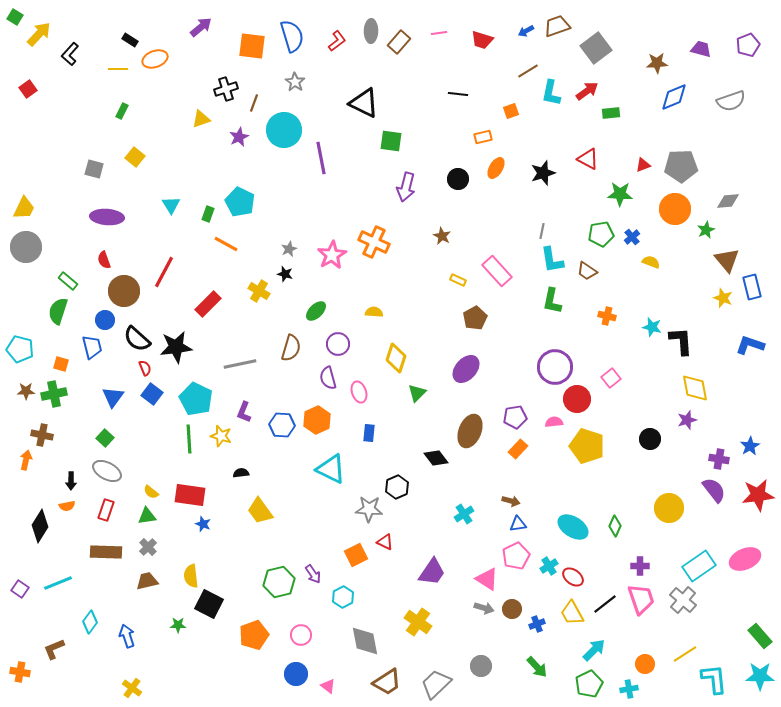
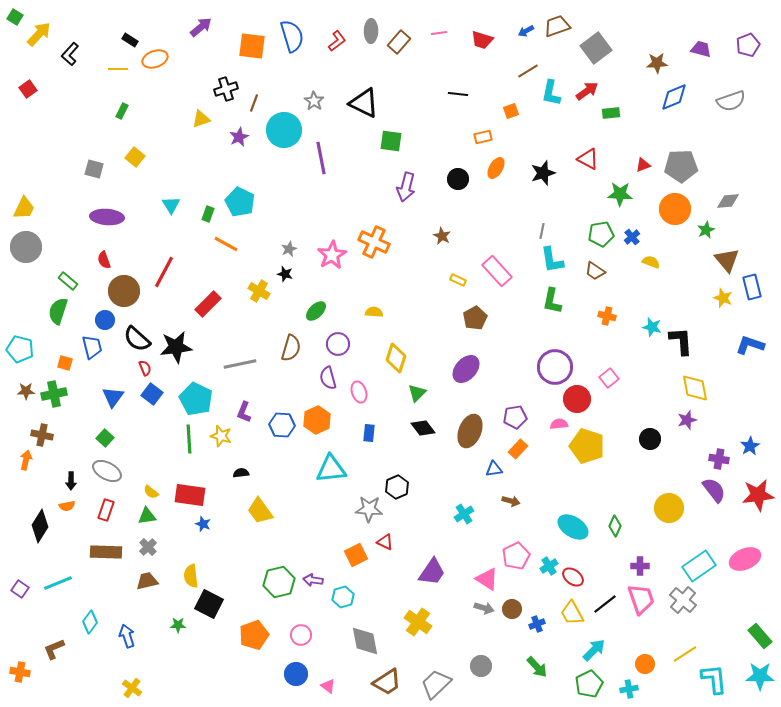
gray star at (295, 82): moved 19 px right, 19 px down
brown trapezoid at (587, 271): moved 8 px right
orange square at (61, 364): moved 4 px right, 1 px up
pink square at (611, 378): moved 2 px left
pink semicircle at (554, 422): moved 5 px right, 2 px down
black diamond at (436, 458): moved 13 px left, 30 px up
cyan triangle at (331, 469): rotated 32 degrees counterclockwise
blue triangle at (518, 524): moved 24 px left, 55 px up
purple arrow at (313, 574): moved 6 px down; rotated 132 degrees clockwise
cyan hexagon at (343, 597): rotated 10 degrees clockwise
